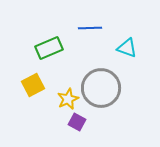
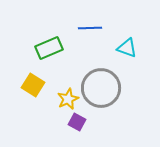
yellow square: rotated 30 degrees counterclockwise
